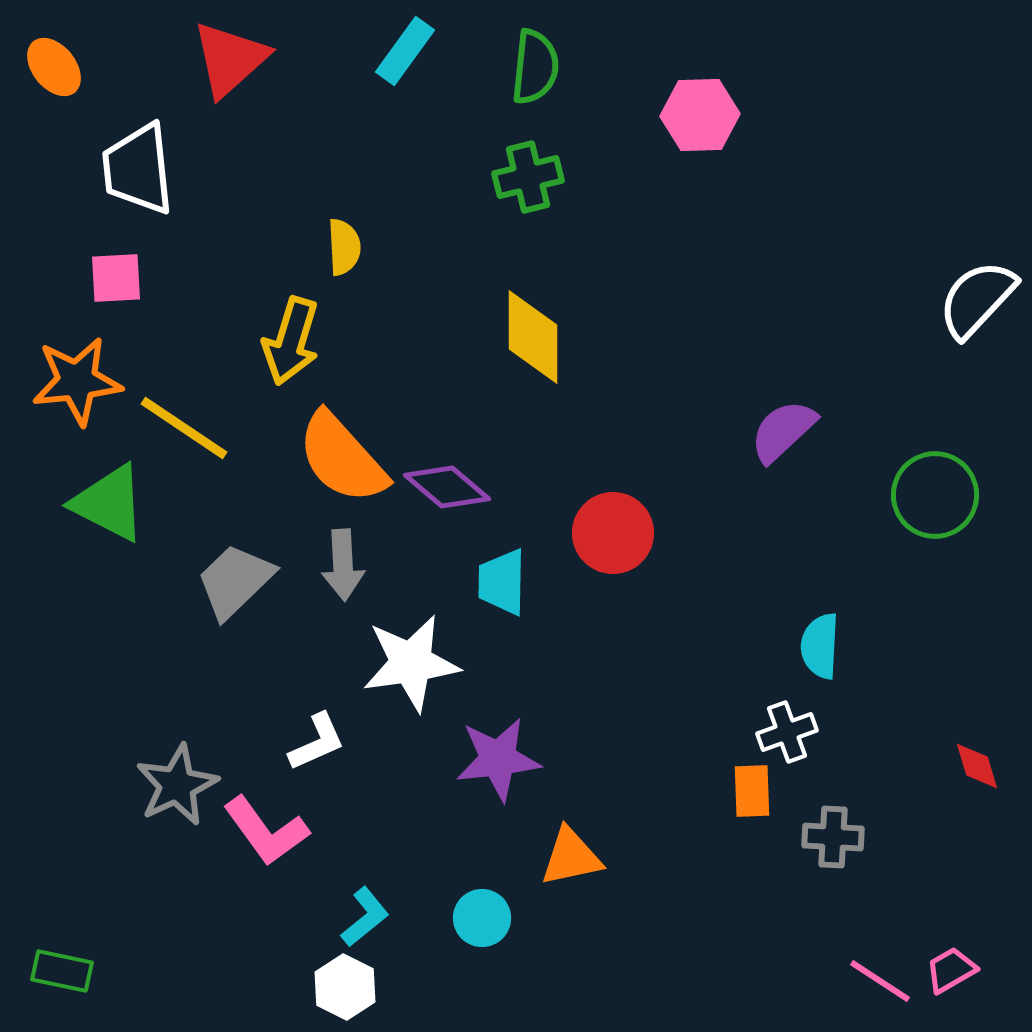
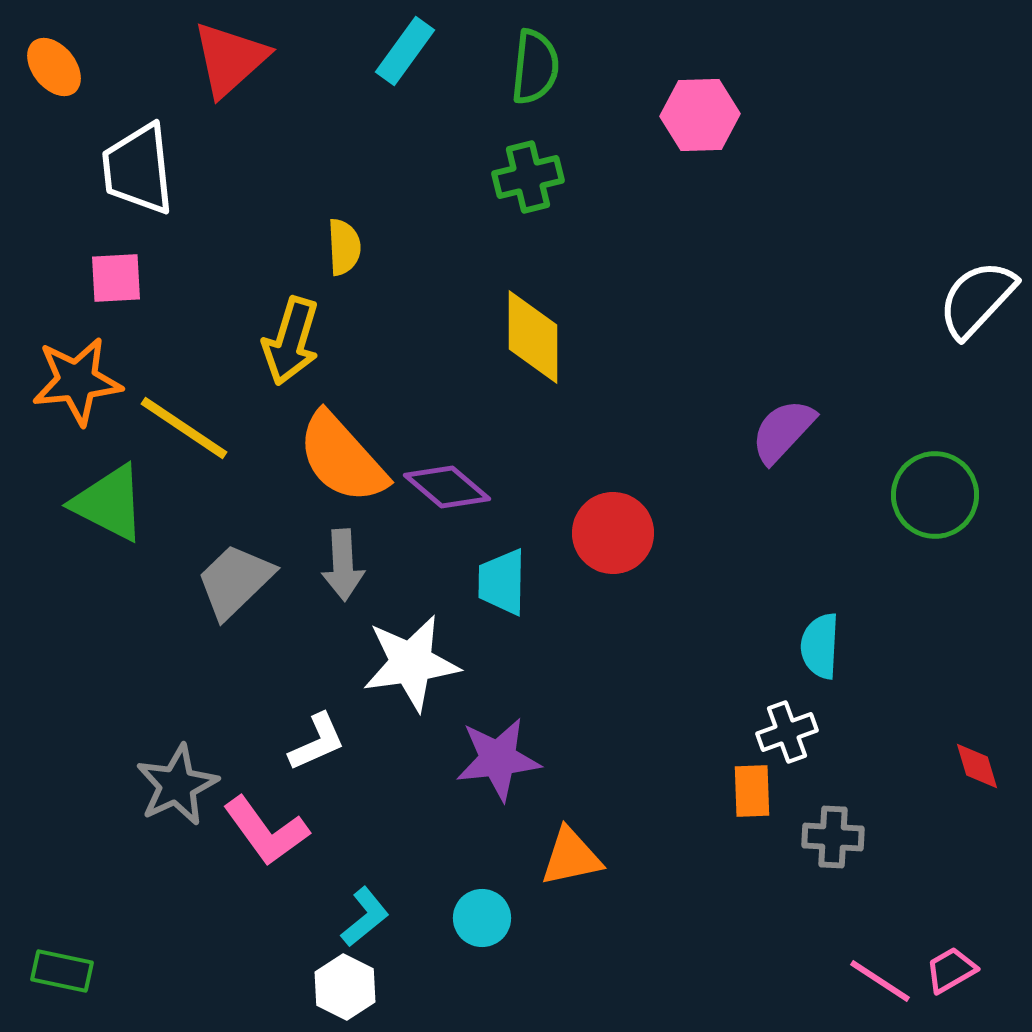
purple semicircle: rotated 4 degrees counterclockwise
